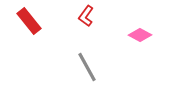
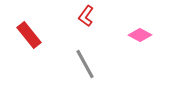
red rectangle: moved 14 px down
gray line: moved 2 px left, 3 px up
